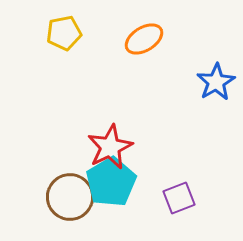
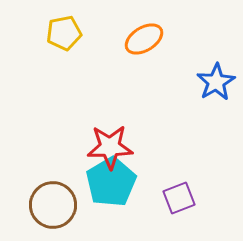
red star: rotated 24 degrees clockwise
brown circle: moved 17 px left, 8 px down
